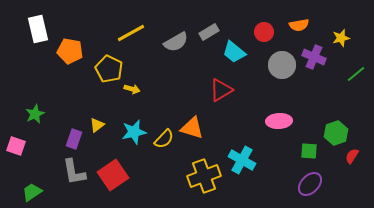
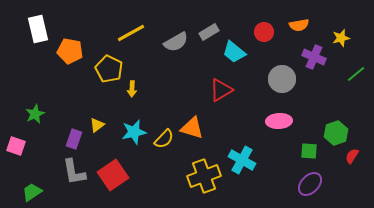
gray circle: moved 14 px down
yellow arrow: rotated 77 degrees clockwise
